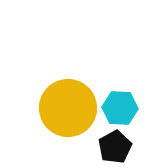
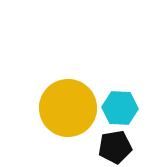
black pentagon: rotated 20 degrees clockwise
